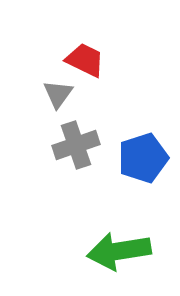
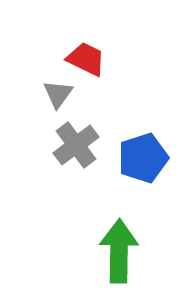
red trapezoid: moved 1 px right, 1 px up
gray cross: rotated 18 degrees counterclockwise
green arrow: rotated 100 degrees clockwise
